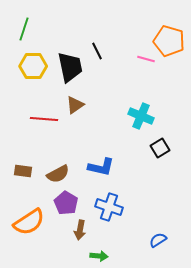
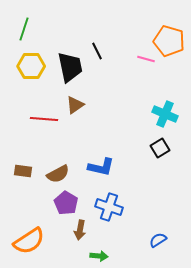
yellow hexagon: moved 2 px left
cyan cross: moved 24 px right, 2 px up
orange semicircle: moved 19 px down
